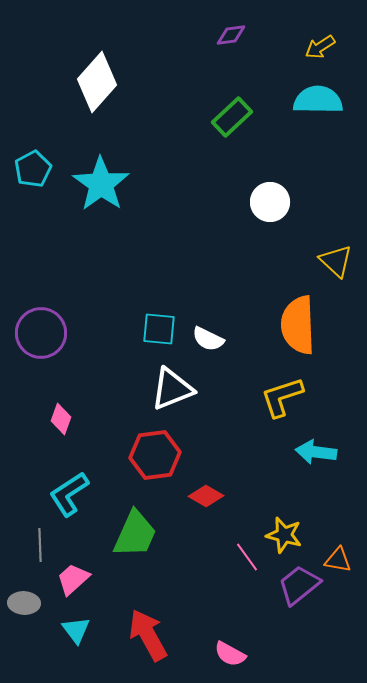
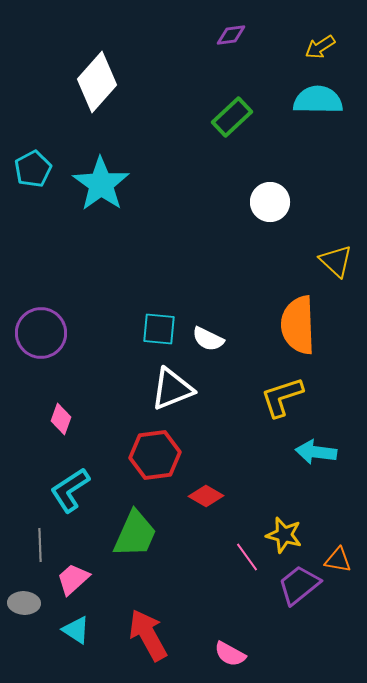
cyan L-shape: moved 1 px right, 4 px up
cyan triangle: rotated 20 degrees counterclockwise
